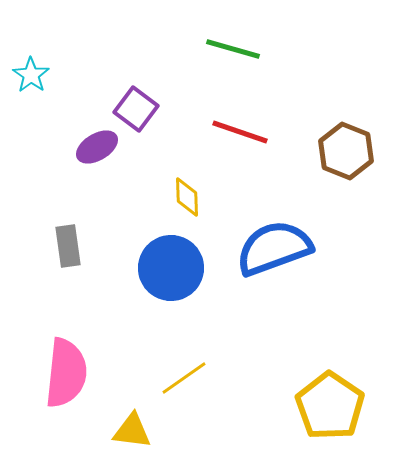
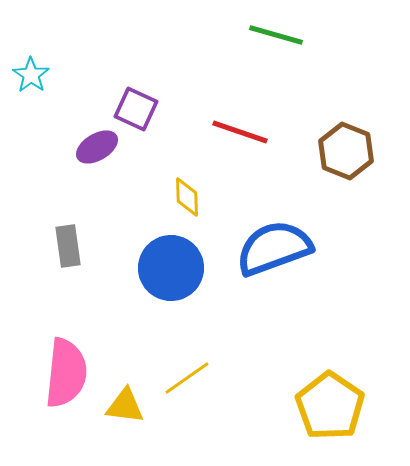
green line: moved 43 px right, 14 px up
purple square: rotated 12 degrees counterclockwise
yellow line: moved 3 px right
yellow triangle: moved 7 px left, 25 px up
